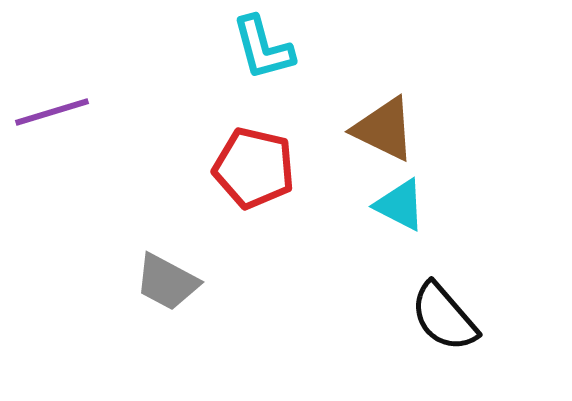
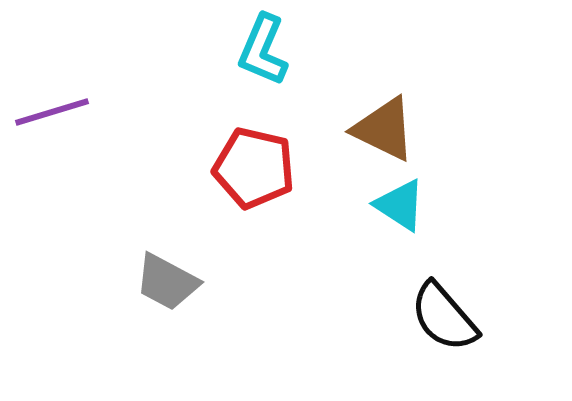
cyan L-shape: moved 2 px down; rotated 38 degrees clockwise
cyan triangle: rotated 6 degrees clockwise
